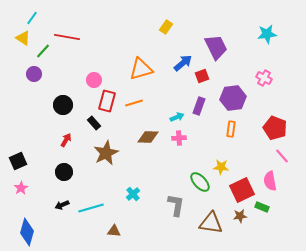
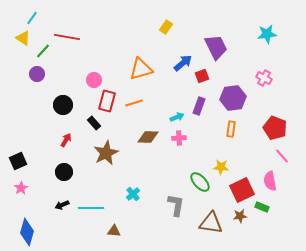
purple circle at (34, 74): moved 3 px right
cyan line at (91, 208): rotated 15 degrees clockwise
